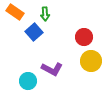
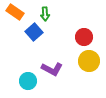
yellow circle: moved 2 px left
